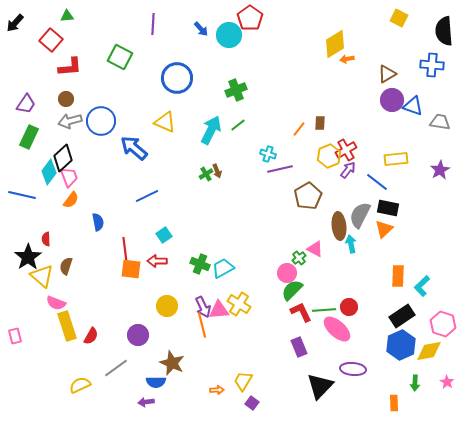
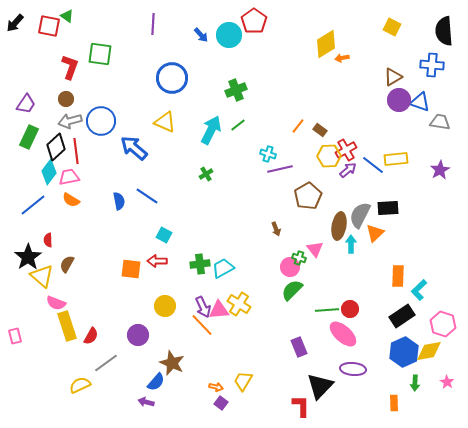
green triangle at (67, 16): rotated 40 degrees clockwise
red pentagon at (250, 18): moved 4 px right, 3 px down
yellow square at (399, 18): moved 7 px left, 9 px down
blue arrow at (201, 29): moved 6 px down
red square at (51, 40): moved 2 px left, 14 px up; rotated 30 degrees counterclockwise
yellow diamond at (335, 44): moved 9 px left
green square at (120, 57): moved 20 px left, 3 px up; rotated 20 degrees counterclockwise
orange arrow at (347, 59): moved 5 px left, 1 px up
red L-shape at (70, 67): rotated 65 degrees counterclockwise
brown triangle at (387, 74): moved 6 px right, 3 px down
blue circle at (177, 78): moved 5 px left
purple circle at (392, 100): moved 7 px right
blue triangle at (413, 106): moved 7 px right, 4 px up
brown rectangle at (320, 123): moved 7 px down; rotated 56 degrees counterclockwise
orange line at (299, 129): moved 1 px left, 3 px up
yellow hexagon at (329, 156): rotated 20 degrees clockwise
black diamond at (63, 158): moved 7 px left, 11 px up
purple arrow at (348, 170): rotated 12 degrees clockwise
brown arrow at (217, 171): moved 59 px right, 58 px down
pink trapezoid at (69, 177): rotated 80 degrees counterclockwise
blue line at (377, 182): moved 4 px left, 17 px up
blue line at (22, 195): moved 11 px right, 10 px down; rotated 52 degrees counterclockwise
blue line at (147, 196): rotated 60 degrees clockwise
orange semicircle at (71, 200): rotated 84 degrees clockwise
black rectangle at (388, 208): rotated 15 degrees counterclockwise
blue semicircle at (98, 222): moved 21 px right, 21 px up
brown ellipse at (339, 226): rotated 16 degrees clockwise
orange triangle at (384, 229): moved 9 px left, 4 px down
cyan square at (164, 235): rotated 28 degrees counterclockwise
red semicircle at (46, 239): moved 2 px right, 1 px down
cyan arrow at (351, 244): rotated 12 degrees clockwise
pink triangle at (315, 249): rotated 24 degrees clockwise
red line at (125, 250): moved 49 px left, 99 px up
green cross at (299, 258): rotated 32 degrees counterclockwise
green cross at (200, 264): rotated 30 degrees counterclockwise
brown semicircle at (66, 266): moved 1 px right, 2 px up; rotated 12 degrees clockwise
pink circle at (287, 273): moved 3 px right, 6 px up
cyan L-shape at (422, 286): moved 3 px left, 4 px down
yellow circle at (167, 306): moved 2 px left
red circle at (349, 307): moved 1 px right, 2 px down
green line at (324, 310): moved 3 px right
red L-shape at (301, 312): moved 94 px down; rotated 25 degrees clockwise
orange line at (202, 325): rotated 30 degrees counterclockwise
pink ellipse at (337, 329): moved 6 px right, 5 px down
blue hexagon at (401, 345): moved 3 px right, 7 px down
gray line at (116, 368): moved 10 px left, 5 px up
blue semicircle at (156, 382): rotated 48 degrees counterclockwise
orange arrow at (217, 390): moved 1 px left, 3 px up; rotated 16 degrees clockwise
purple arrow at (146, 402): rotated 21 degrees clockwise
purple square at (252, 403): moved 31 px left
